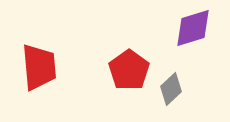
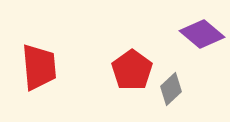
purple diamond: moved 9 px right, 6 px down; rotated 57 degrees clockwise
red pentagon: moved 3 px right
